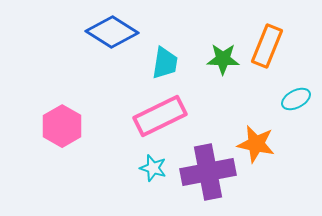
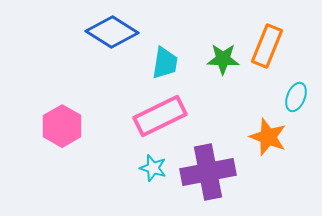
cyan ellipse: moved 2 px up; rotated 40 degrees counterclockwise
orange star: moved 12 px right, 7 px up; rotated 9 degrees clockwise
